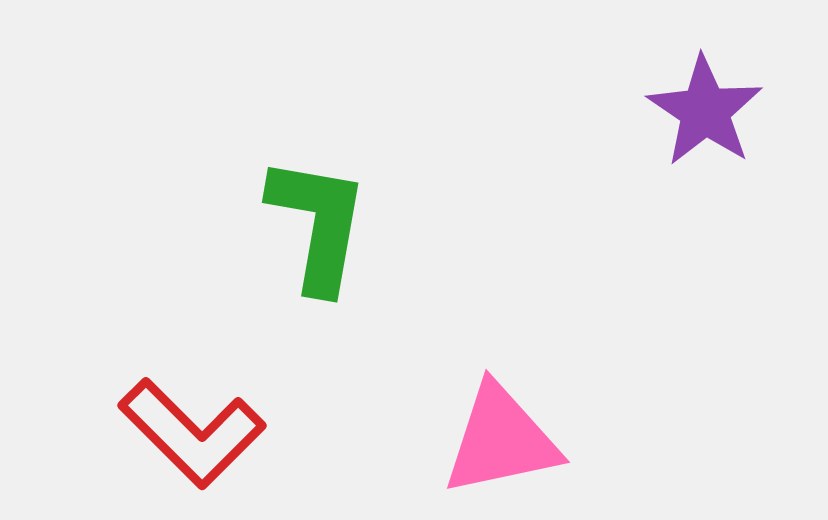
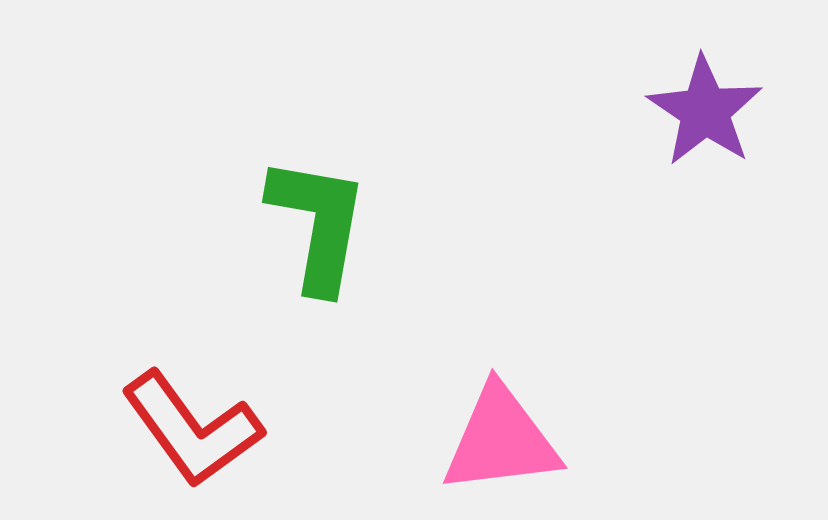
red L-shape: moved 4 px up; rotated 9 degrees clockwise
pink triangle: rotated 5 degrees clockwise
